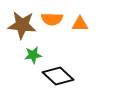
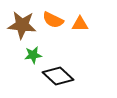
orange semicircle: moved 1 px right, 1 px down; rotated 25 degrees clockwise
